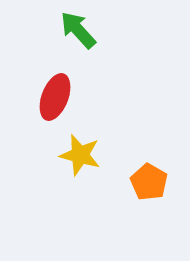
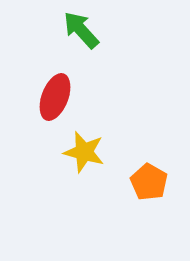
green arrow: moved 3 px right
yellow star: moved 4 px right, 3 px up
